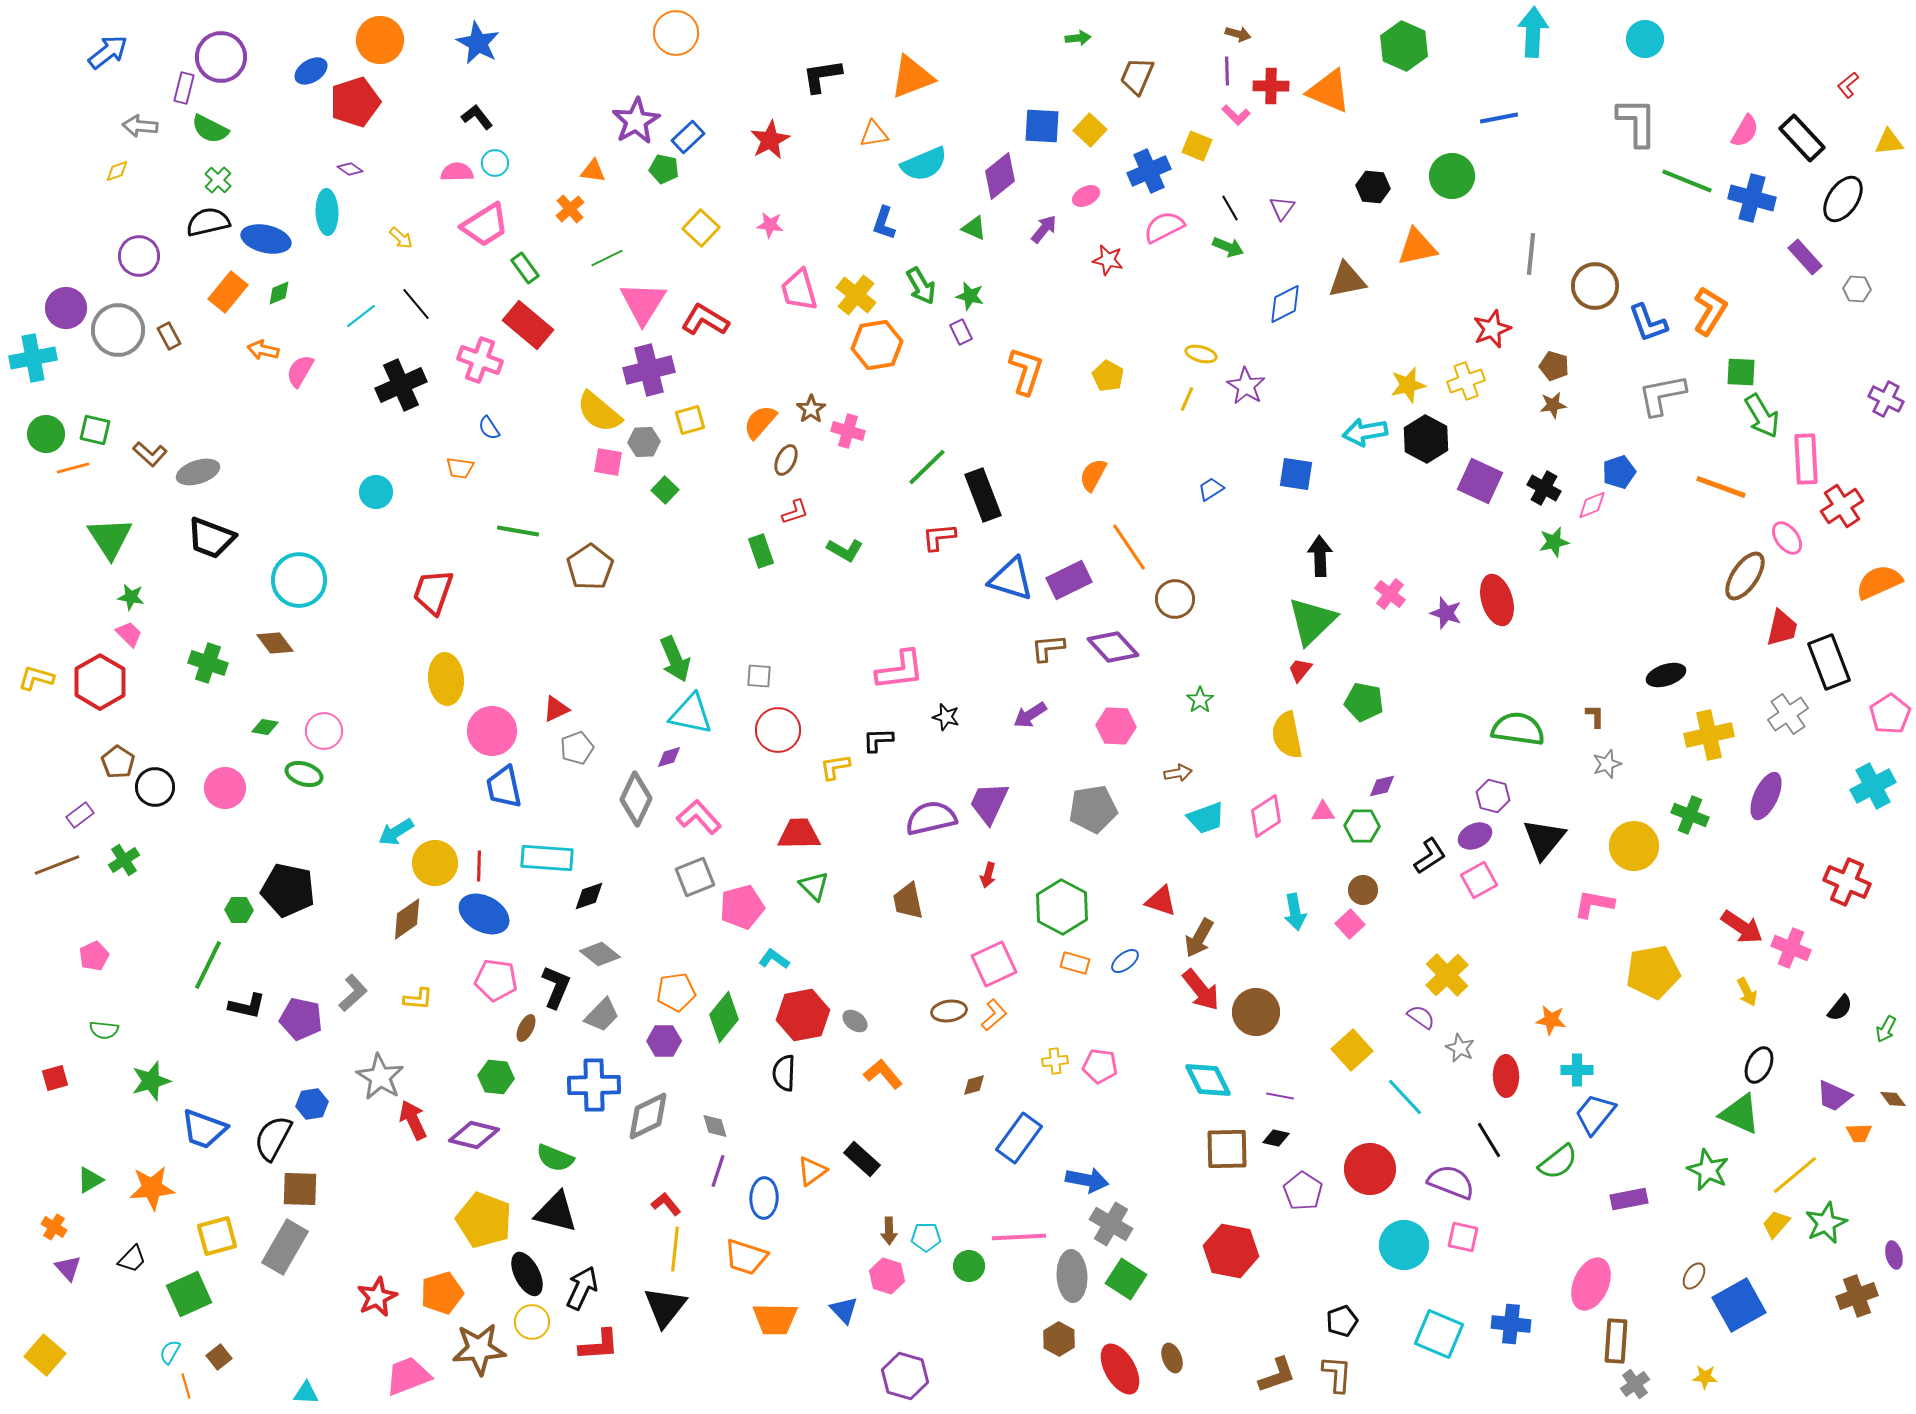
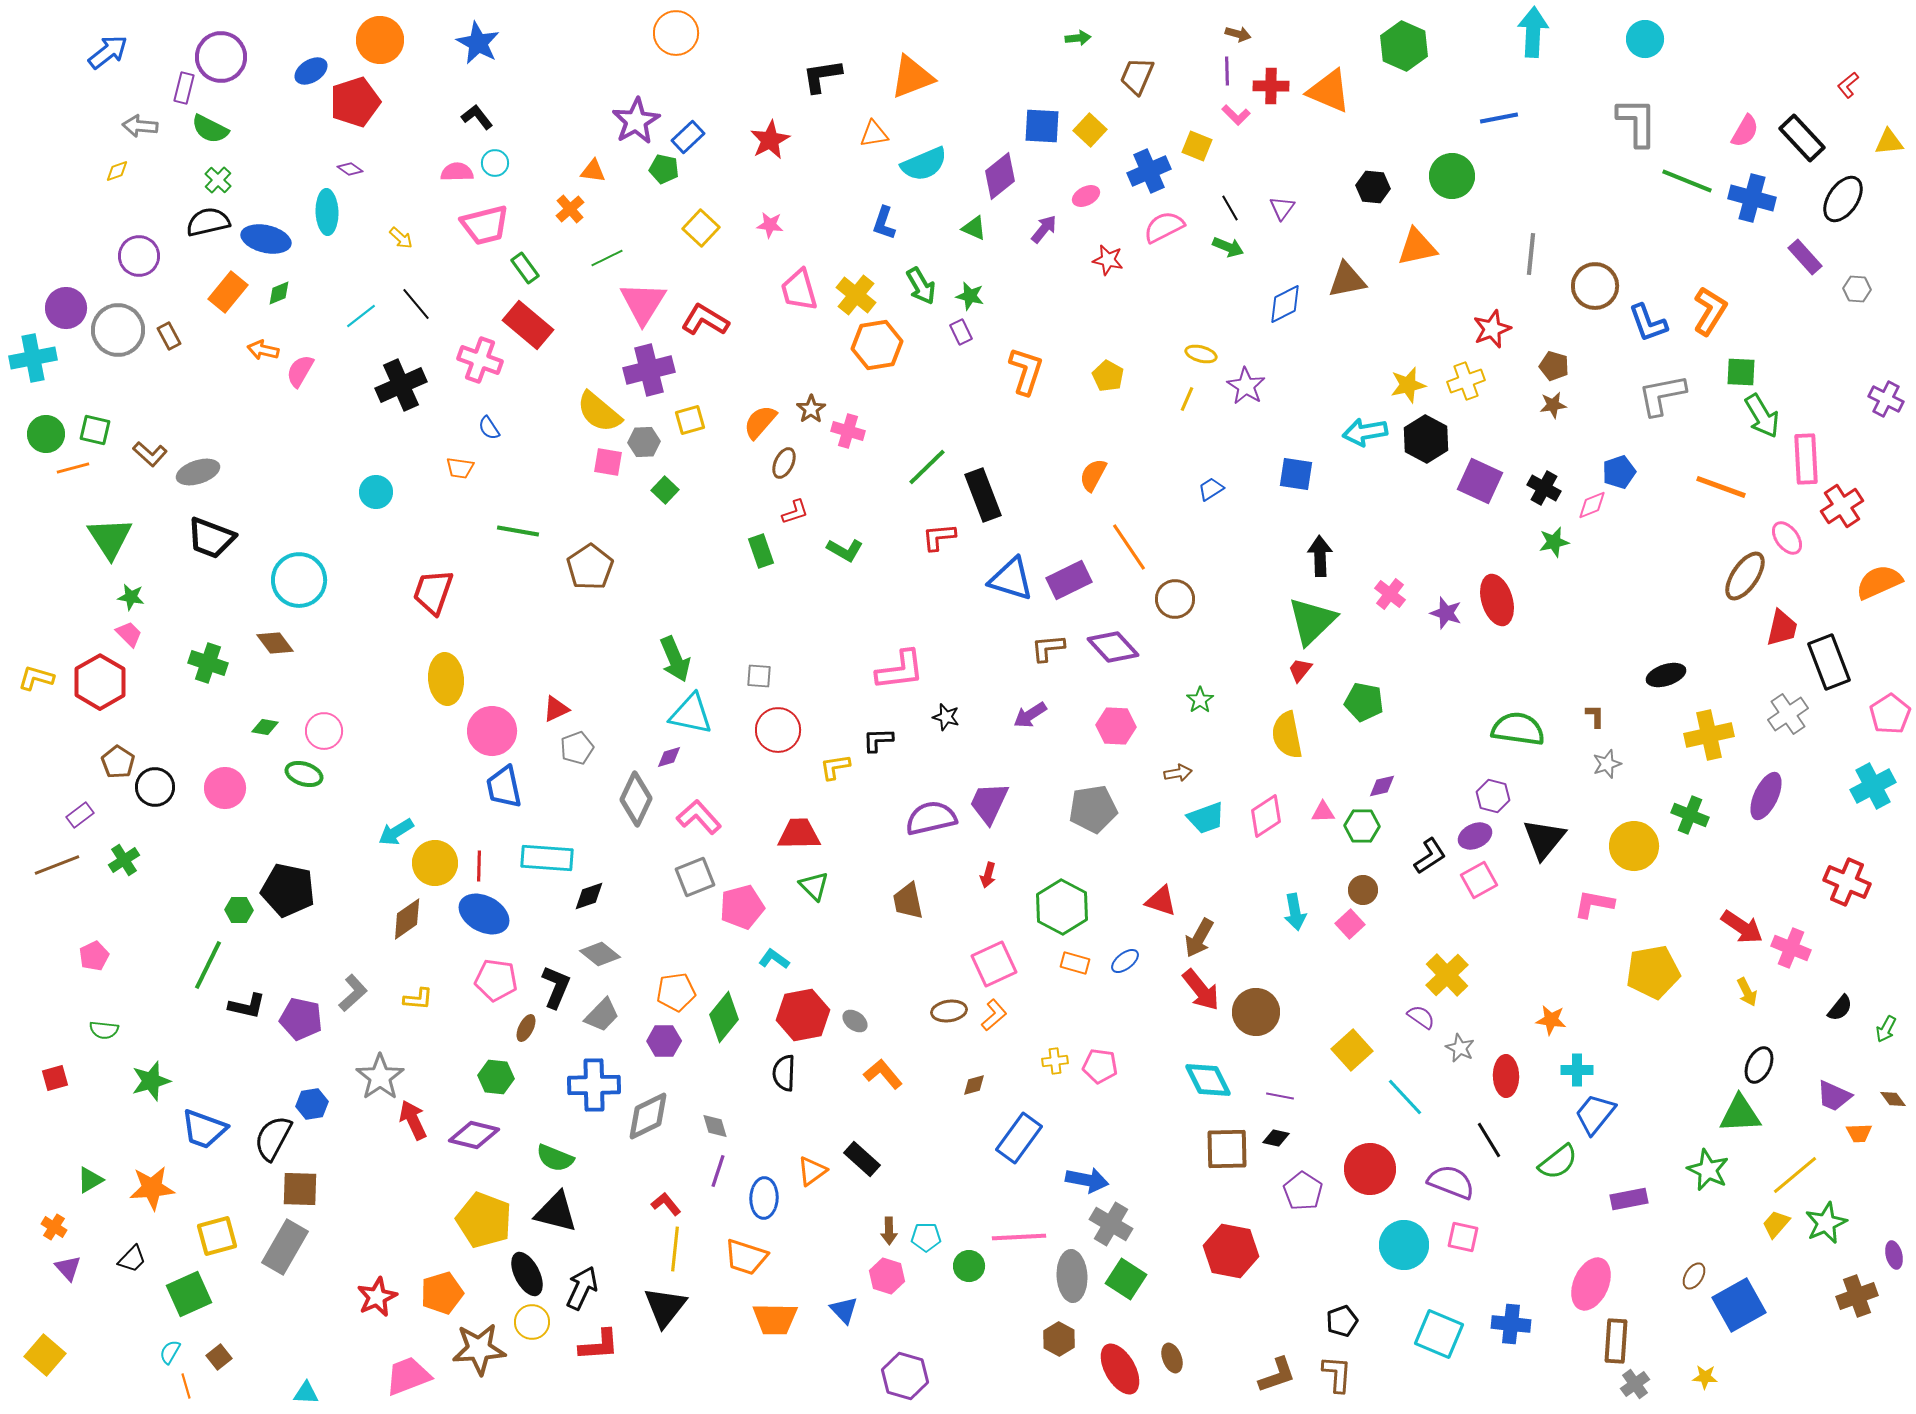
pink trapezoid at (485, 225): rotated 18 degrees clockwise
brown ellipse at (786, 460): moved 2 px left, 3 px down
gray star at (380, 1077): rotated 6 degrees clockwise
green triangle at (1740, 1114): rotated 27 degrees counterclockwise
